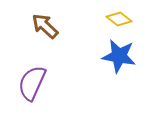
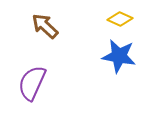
yellow diamond: moved 1 px right; rotated 15 degrees counterclockwise
